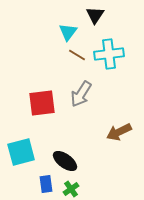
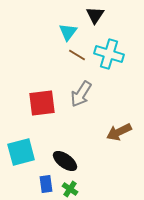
cyan cross: rotated 24 degrees clockwise
green cross: moved 1 px left; rotated 21 degrees counterclockwise
